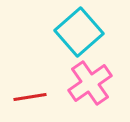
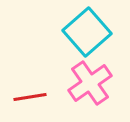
cyan square: moved 8 px right
